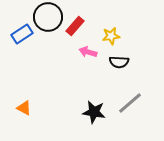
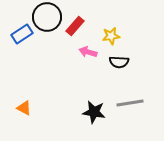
black circle: moved 1 px left
gray line: rotated 32 degrees clockwise
